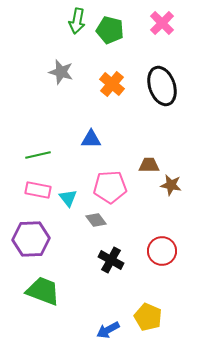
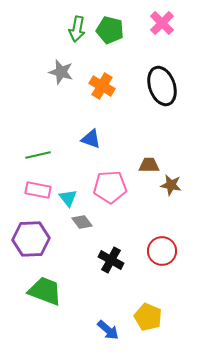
green arrow: moved 8 px down
orange cross: moved 10 px left, 2 px down; rotated 10 degrees counterclockwise
blue triangle: rotated 20 degrees clockwise
gray diamond: moved 14 px left, 2 px down
green trapezoid: moved 2 px right
blue arrow: rotated 110 degrees counterclockwise
